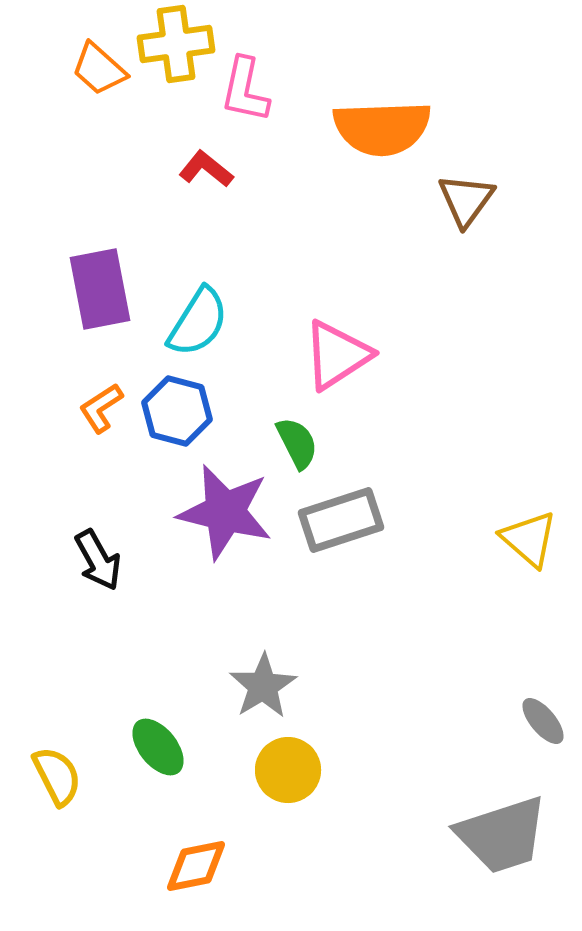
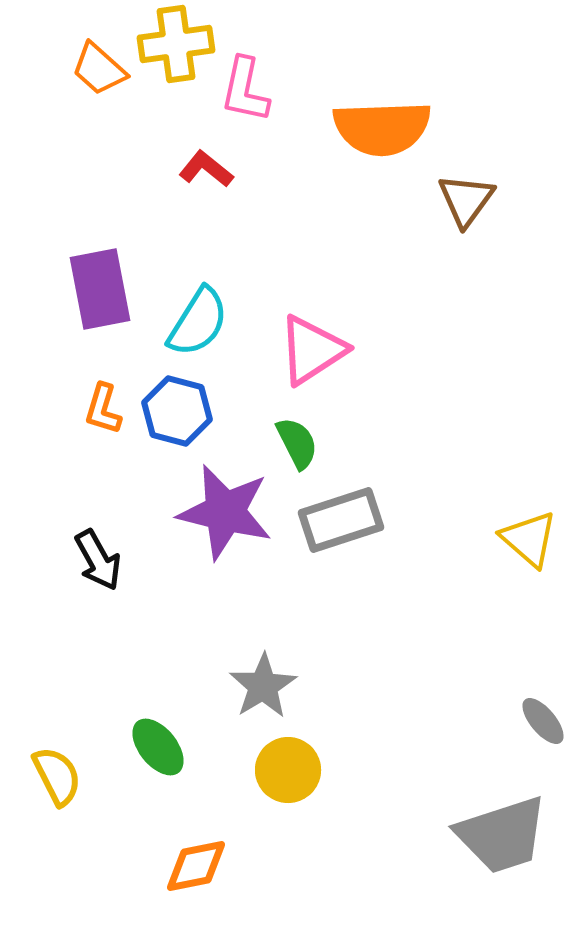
pink triangle: moved 25 px left, 5 px up
orange L-shape: moved 2 px right, 1 px down; rotated 40 degrees counterclockwise
